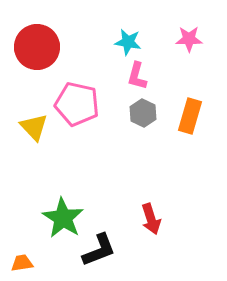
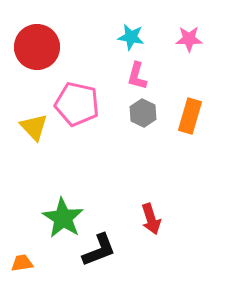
cyan star: moved 3 px right, 5 px up
